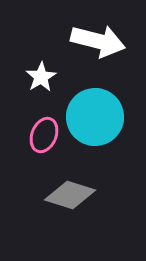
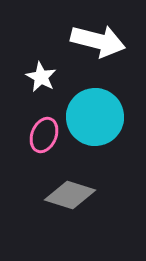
white star: rotated 12 degrees counterclockwise
